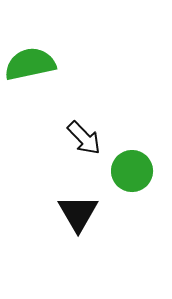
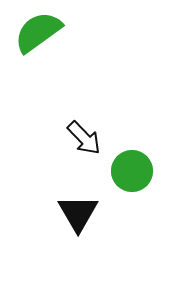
green semicircle: moved 8 px right, 32 px up; rotated 24 degrees counterclockwise
